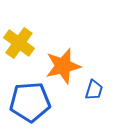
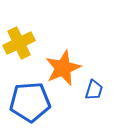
yellow cross: rotated 28 degrees clockwise
orange star: moved 2 px down; rotated 9 degrees counterclockwise
